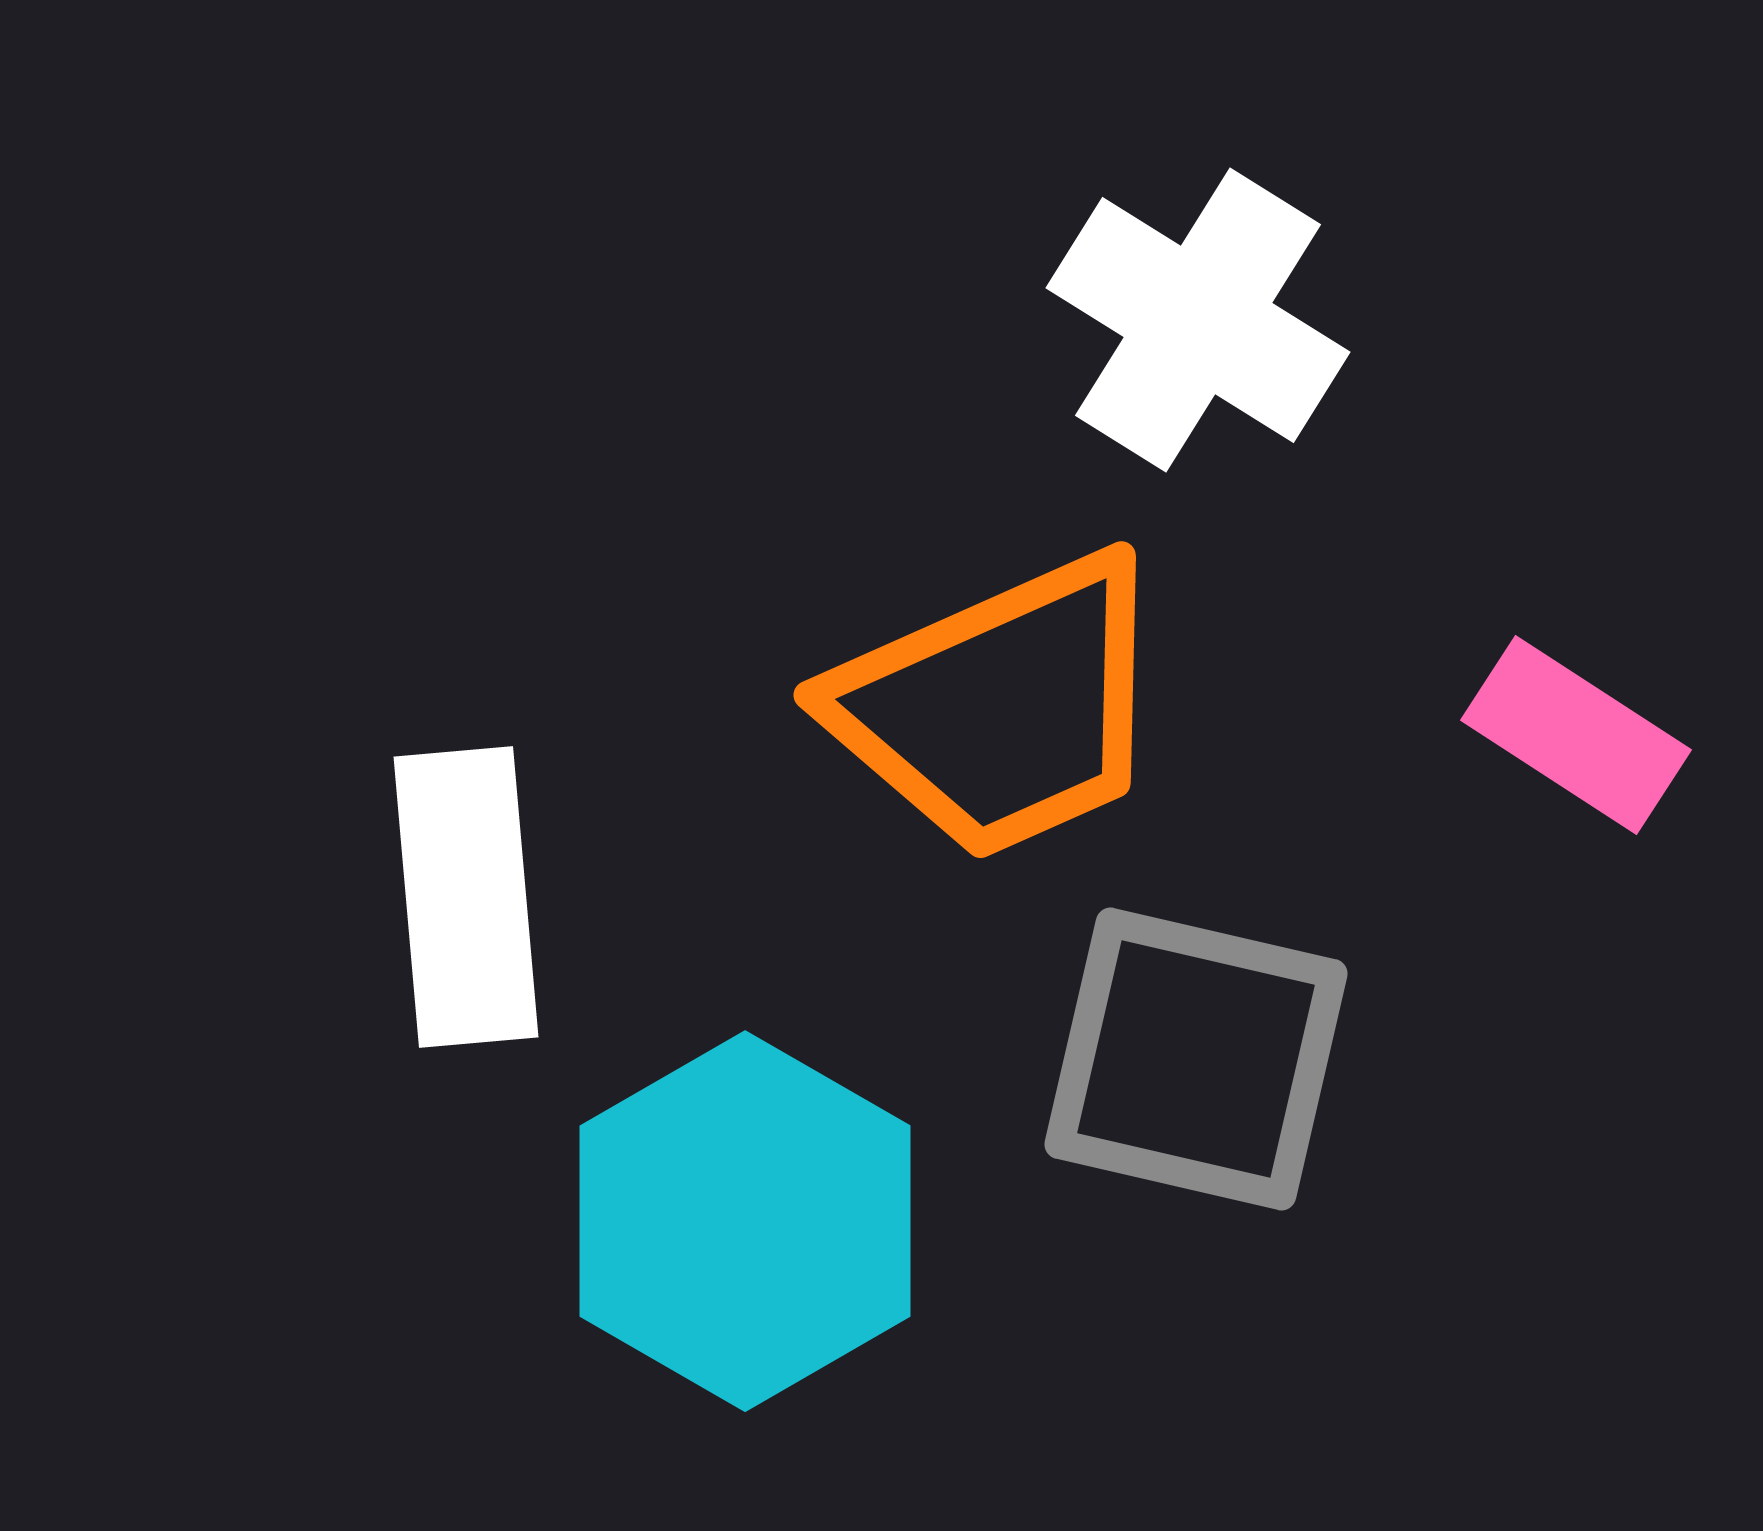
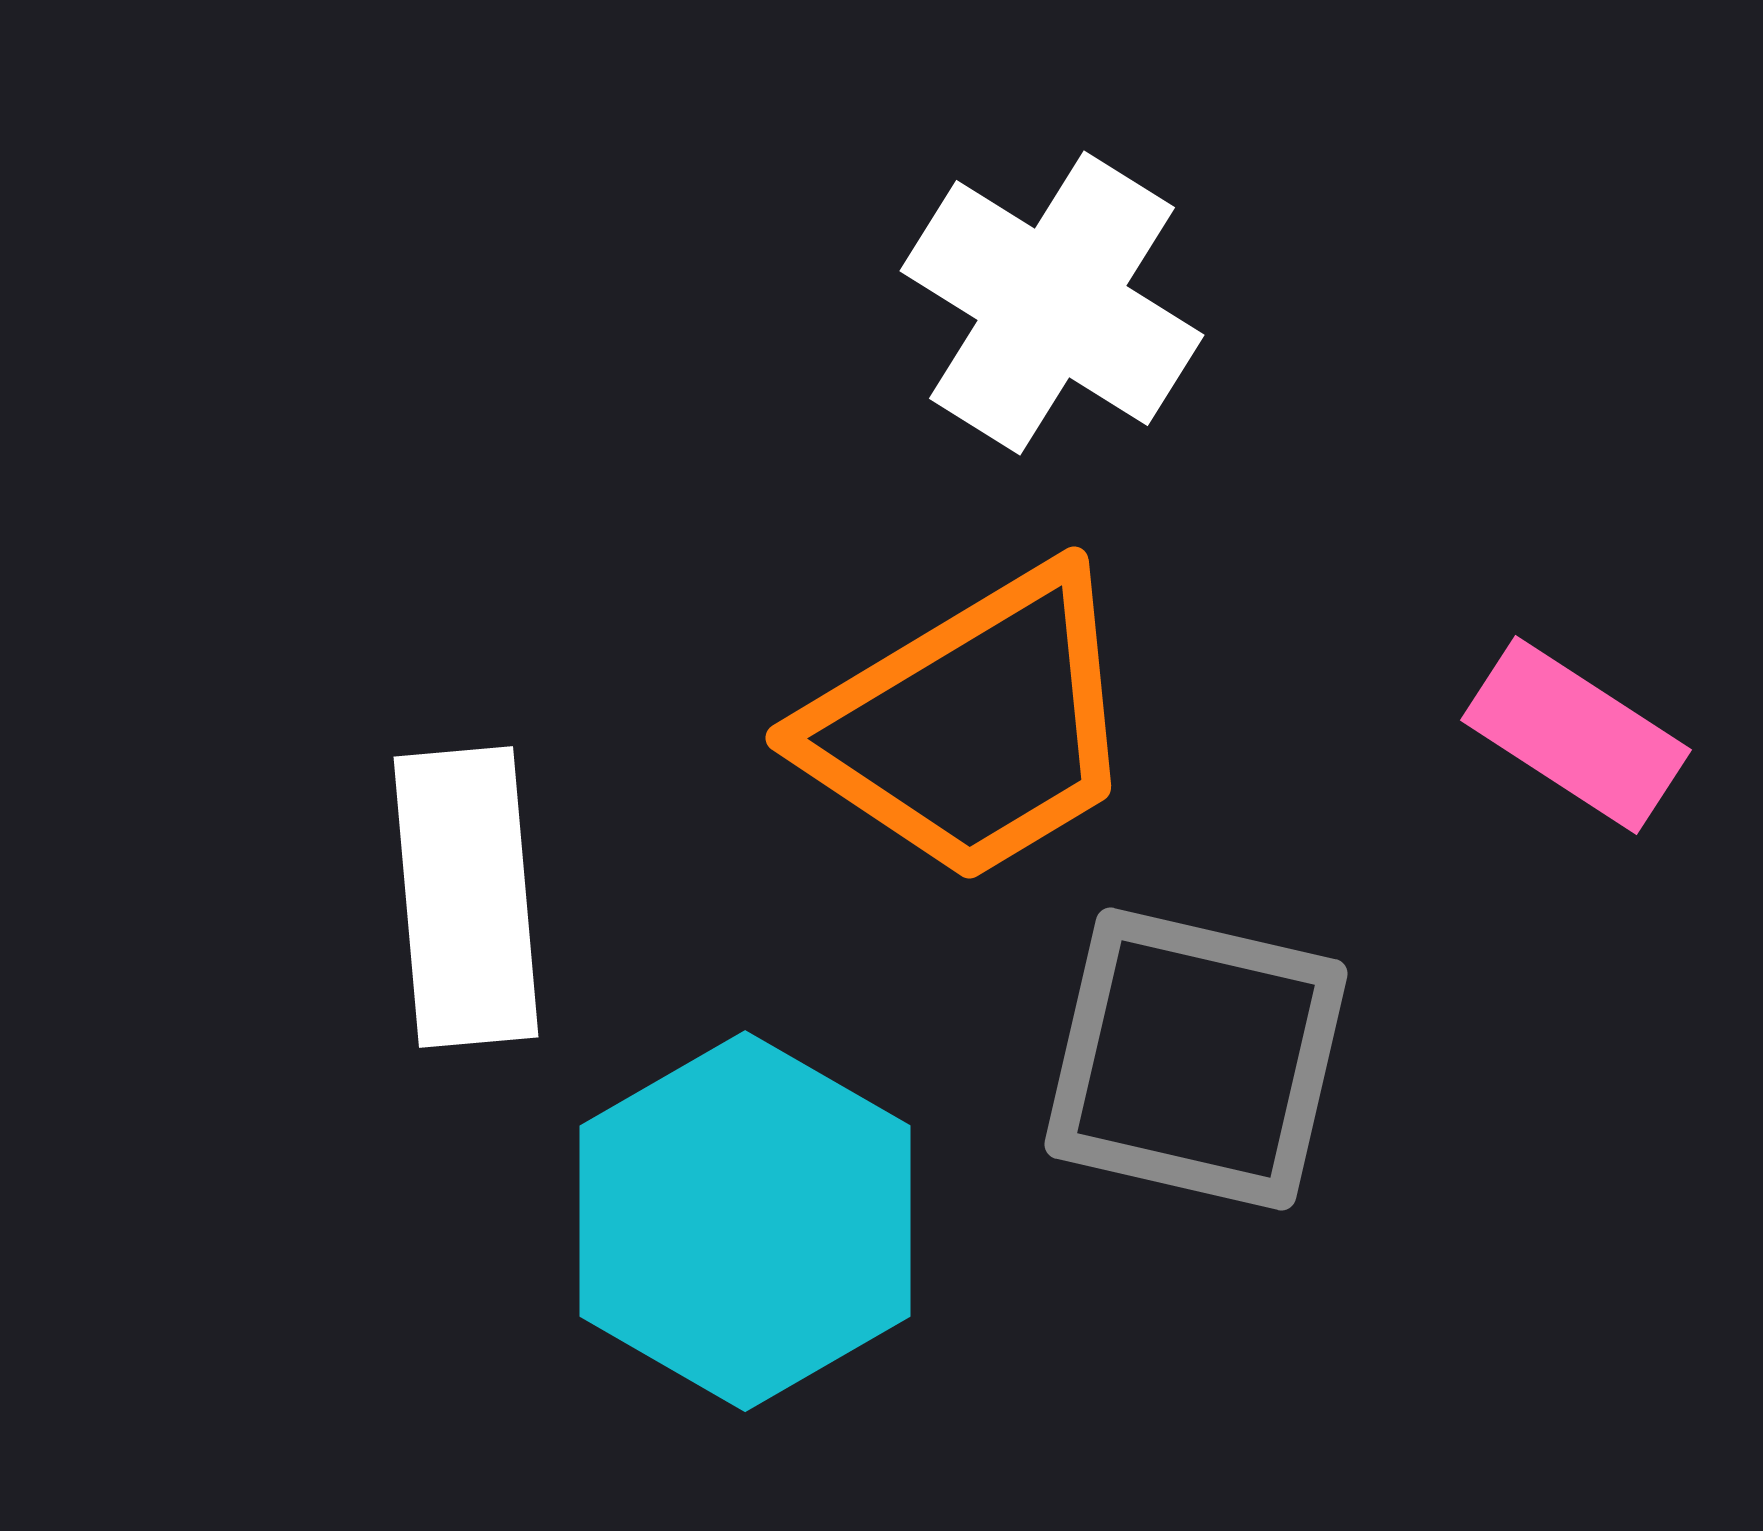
white cross: moved 146 px left, 17 px up
orange trapezoid: moved 28 px left, 19 px down; rotated 7 degrees counterclockwise
